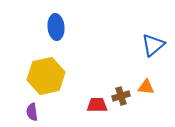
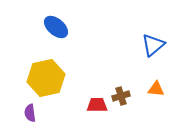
blue ellipse: rotated 45 degrees counterclockwise
yellow hexagon: moved 2 px down
orange triangle: moved 10 px right, 2 px down
purple semicircle: moved 2 px left, 1 px down
